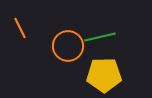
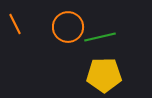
orange line: moved 5 px left, 4 px up
orange circle: moved 19 px up
